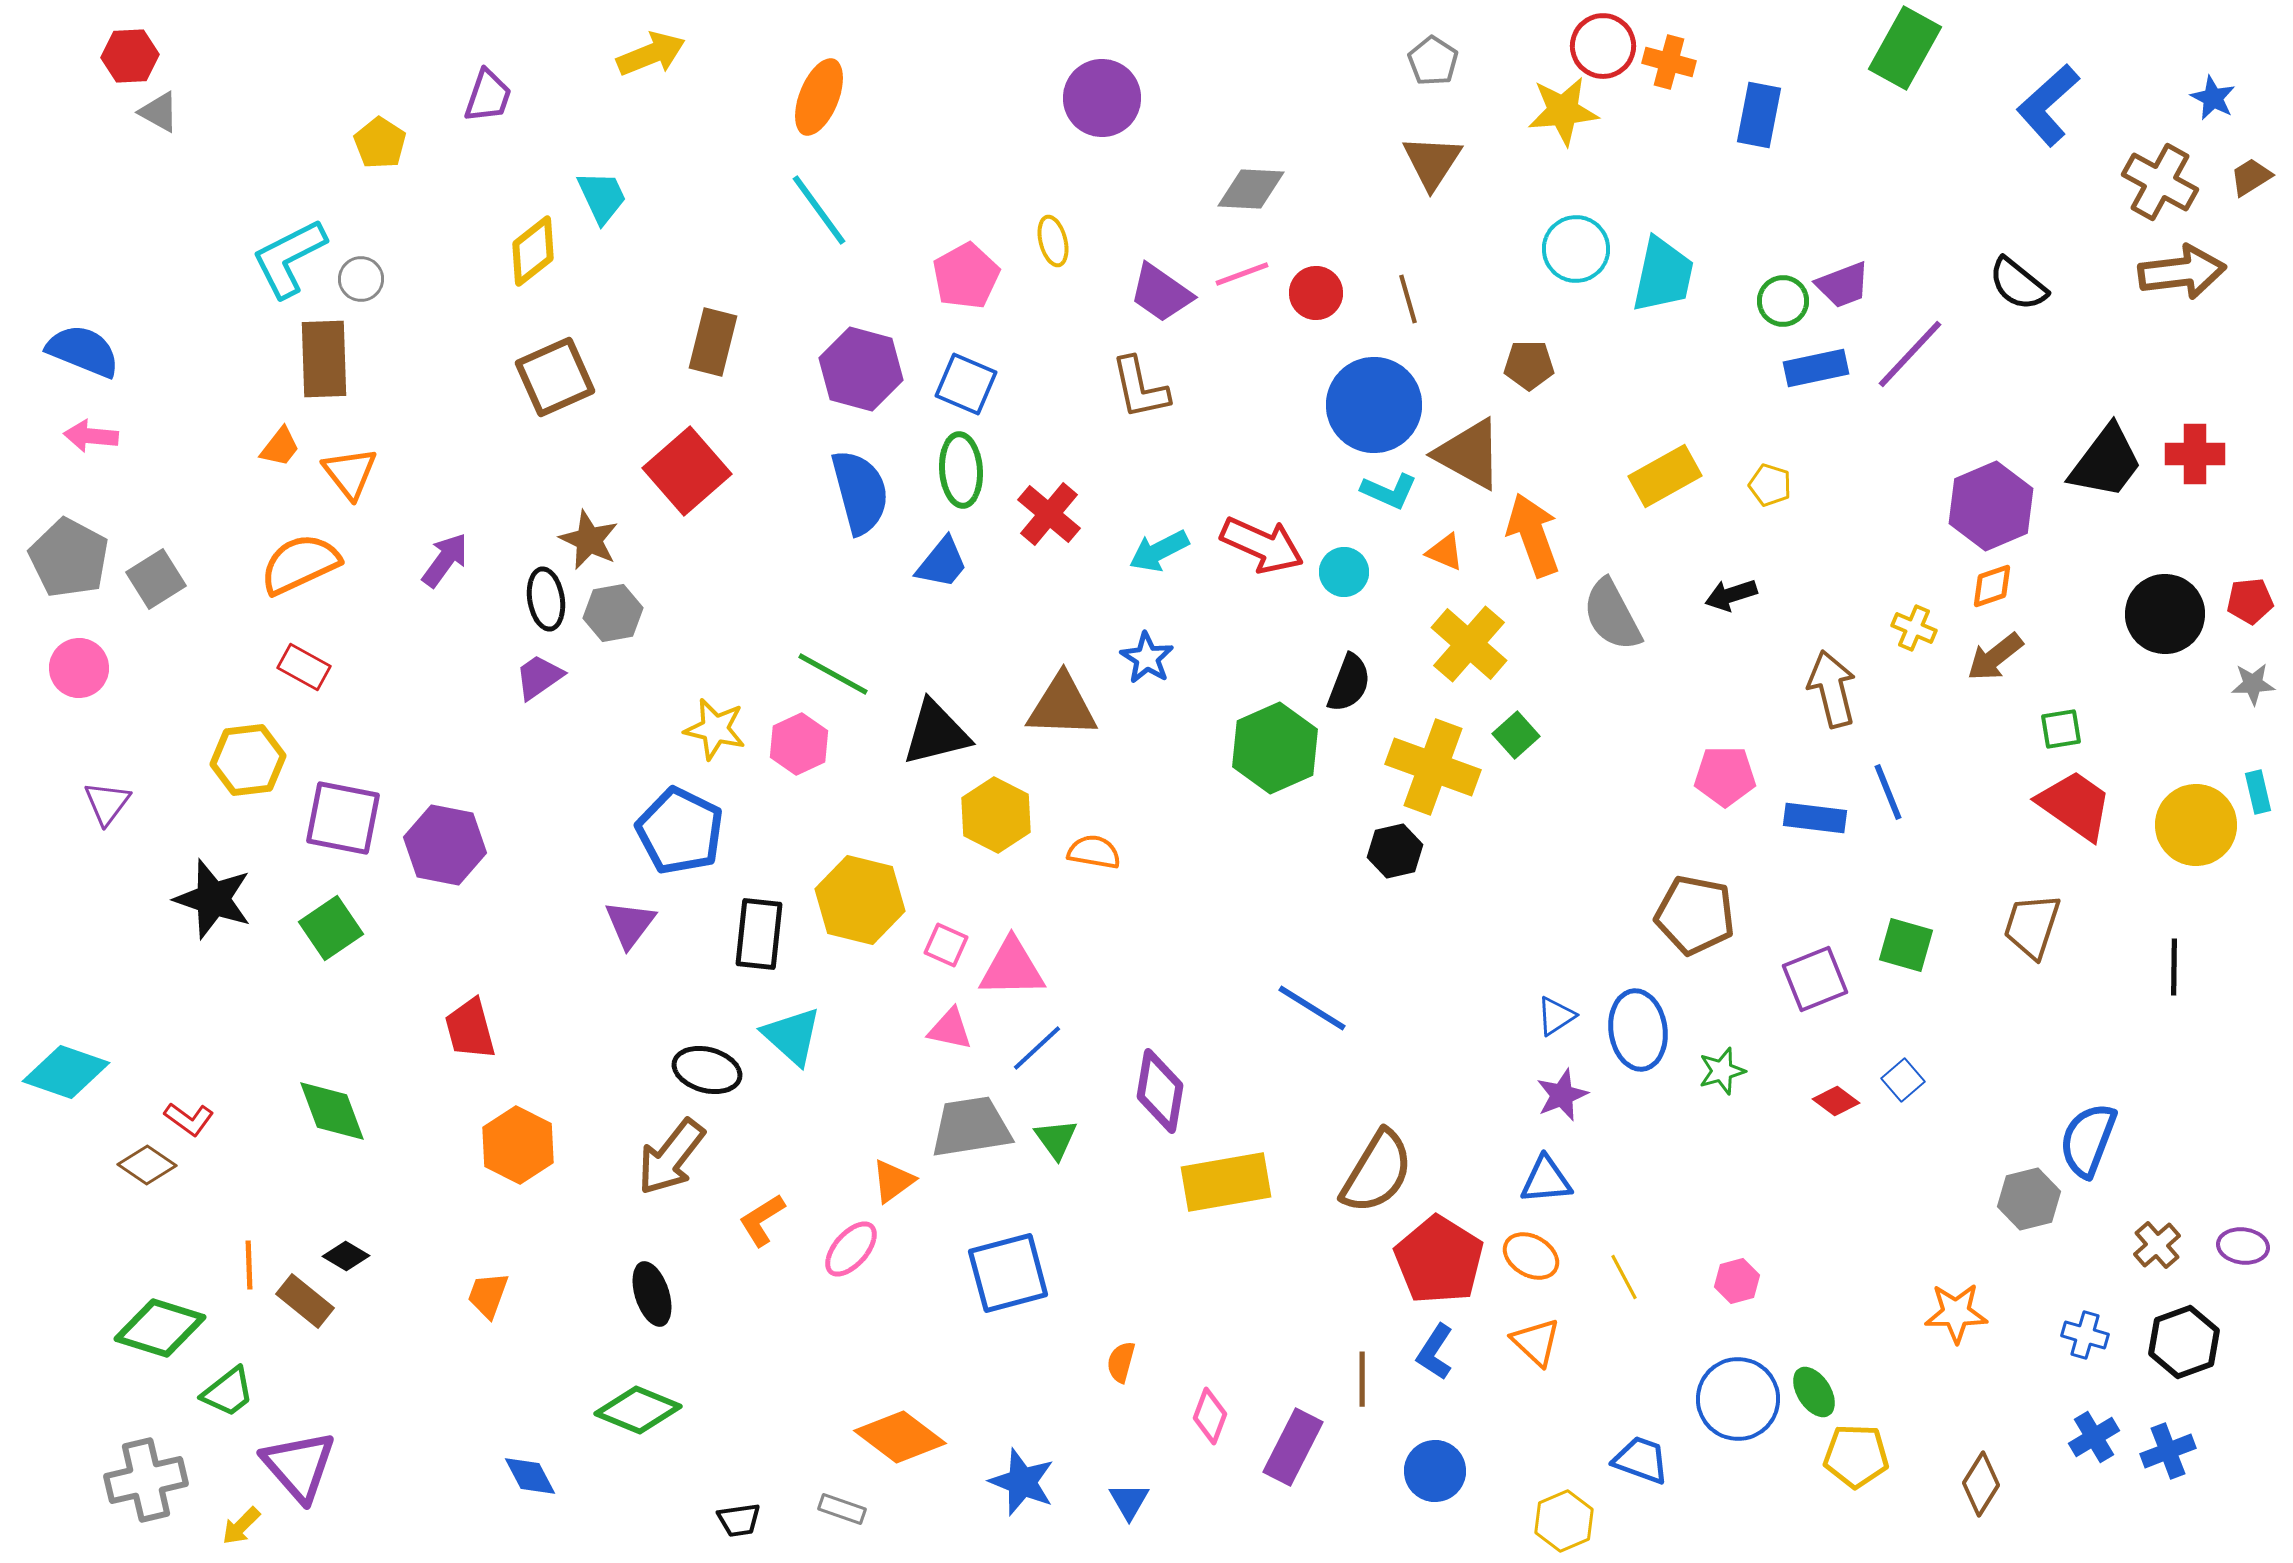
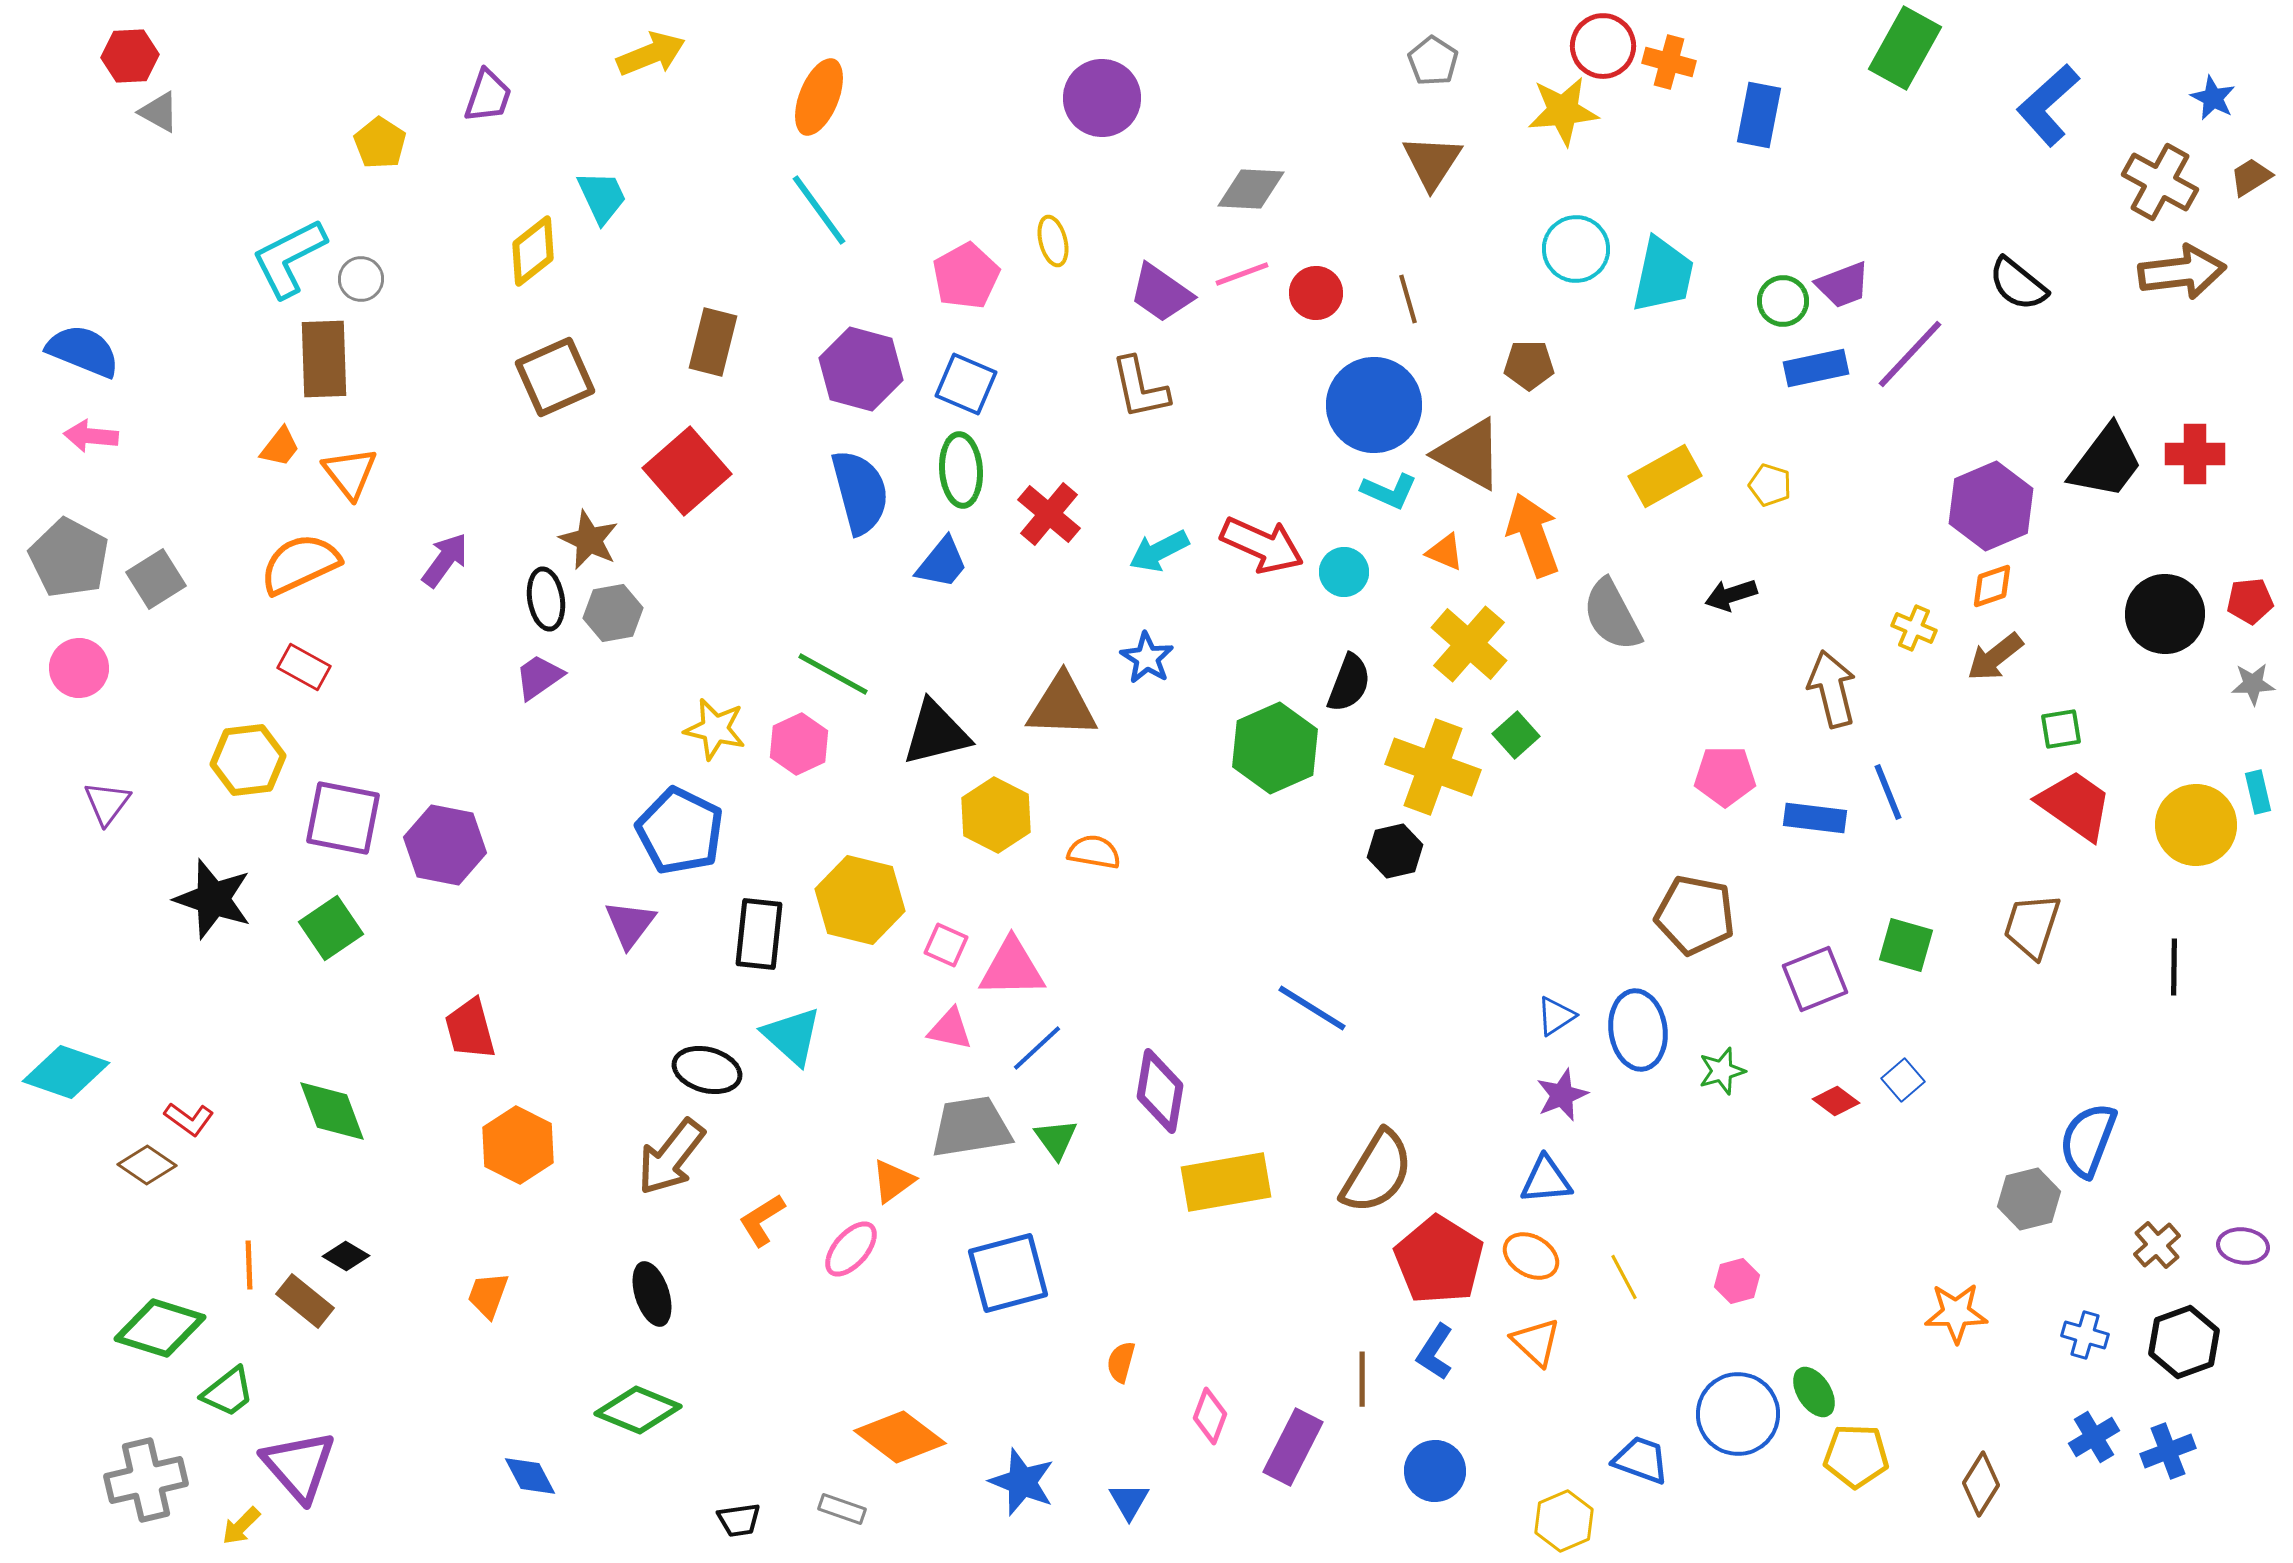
blue circle at (1738, 1399): moved 15 px down
